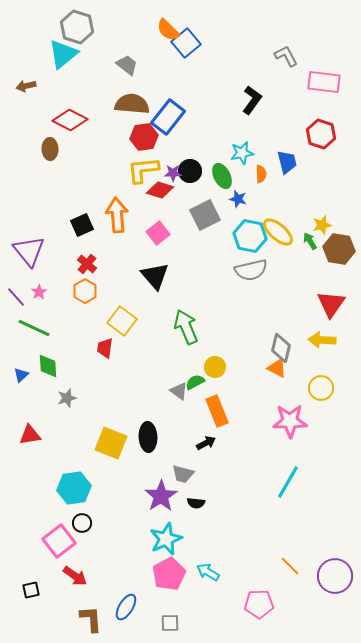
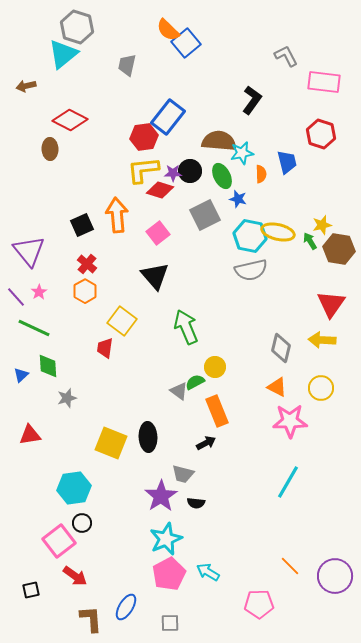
gray trapezoid at (127, 65): rotated 115 degrees counterclockwise
brown semicircle at (132, 104): moved 87 px right, 37 px down
yellow ellipse at (278, 232): rotated 28 degrees counterclockwise
orange triangle at (277, 368): moved 19 px down
